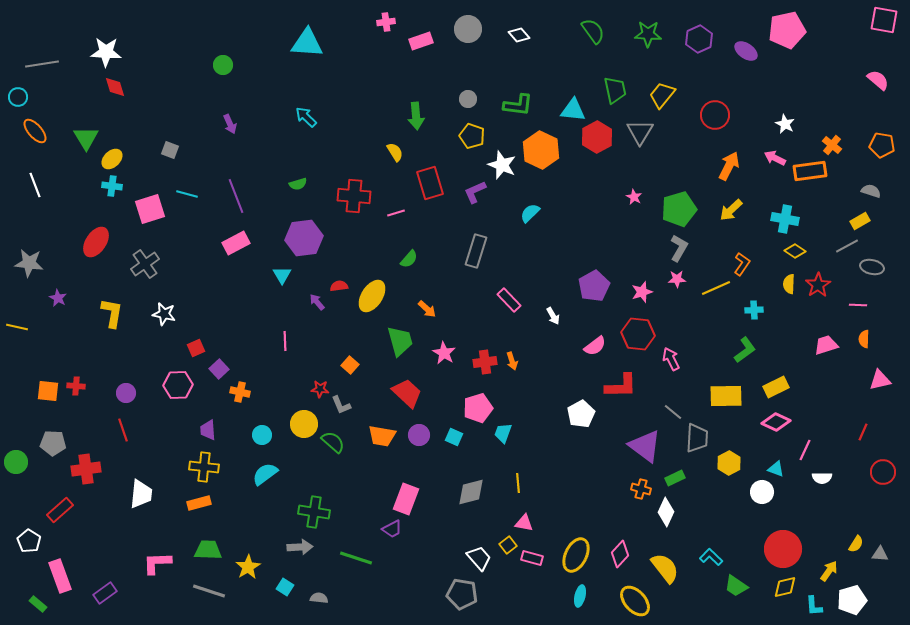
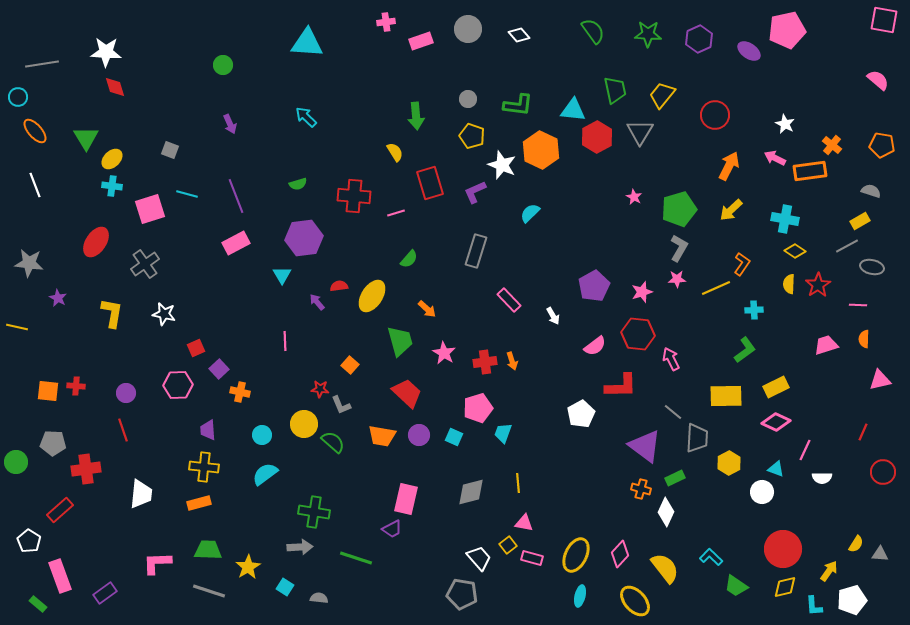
purple ellipse at (746, 51): moved 3 px right
pink rectangle at (406, 499): rotated 8 degrees counterclockwise
